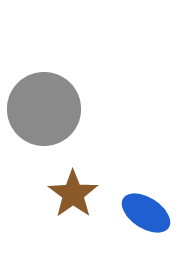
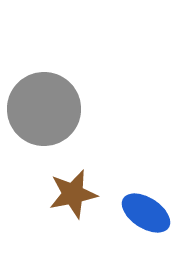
brown star: rotated 24 degrees clockwise
